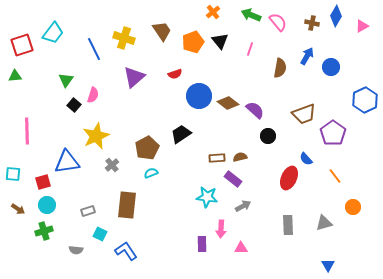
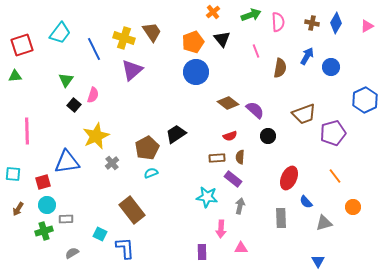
green arrow at (251, 15): rotated 138 degrees clockwise
blue diamond at (336, 16): moved 7 px down
pink semicircle at (278, 22): rotated 36 degrees clockwise
pink triangle at (362, 26): moved 5 px right
brown trapezoid at (162, 31): moved 10 px left, 1 px down
cyan trapezoid at (53, 33): moved 7 px right
black triangle at (220, 41): moved 2 px right, 2 px up
pink line at (250, 49): moved 6 px right, 2 px down; rotated 40 degrees counterclockwise
red semicircle at (175, 74): moved 55 px right, 62 px down
purple triangle at (134, 77): moved 2 px left, 7 px up
blue circle at (199, 96): moved 3 px left, 24 px up
purple pentagon at (333, 133): rotated 20 degrees clockwise
black trapezoid at (181, 134): moved 5 px left
brown semicircle at (240, 157): rotated 72 degrees counterclockwise
blue semicircle at (306, 159): moved 43 px down
gray cross at (112, 165): moved 2 px up
brown rectangle at (127, 205): moved 5 px right, 5 px down; rotated 44 degrees counterclockwise
gray arrow at (243, 206): moved 3 px left; rotated 49 degrees counterclockwise
brown arrow at (18, 209): rotated 88 degrees clockwise
gray rectangle at (88, 211): moved 22 px left, 8 px down; rotated 16 degrees clockwise
gray rectangle at (288, 225): moved 7 px left, 7 px up
purple rectangle at (202, 244): moved 8 px down
gray semicircle at (76, 250): moved 4 px left, 3 px down; rotated 144 degrees clockwise
blue L-shape at (126, 251): moved 1 px left, 3 px up; rotated 30 degrees clockwise
blue triangle at (328, 265): moved 10 px left, 4 px up
